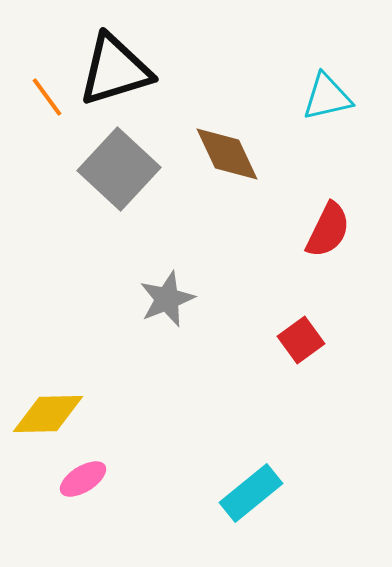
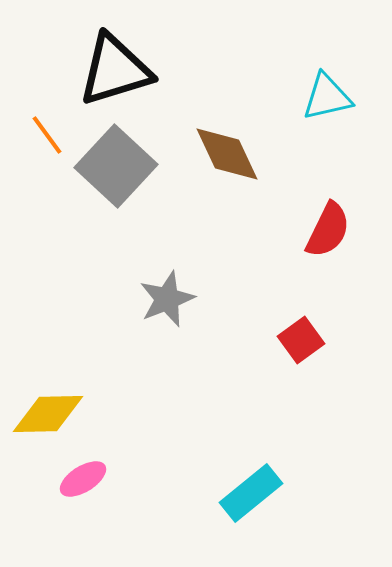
orange line: moved 38 px down
gray square: moved 3 px left, 3 px up
